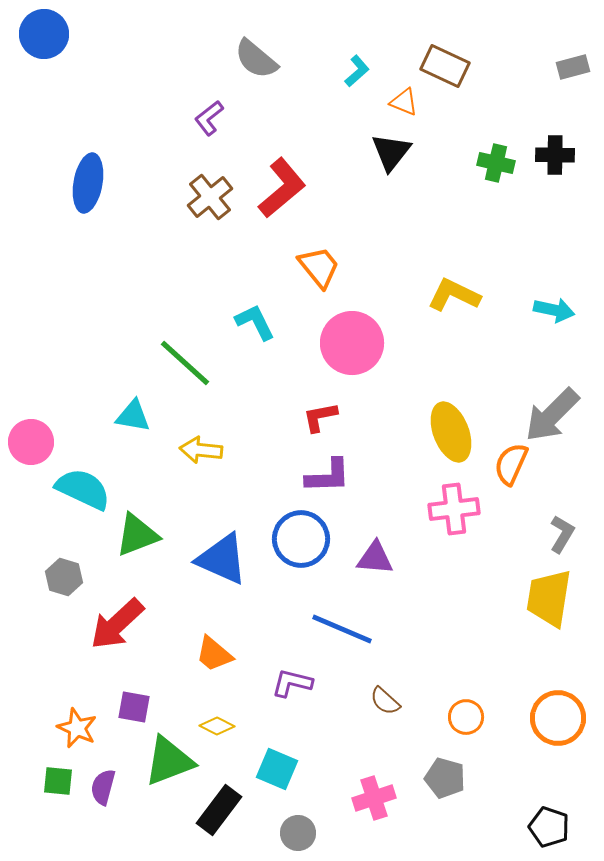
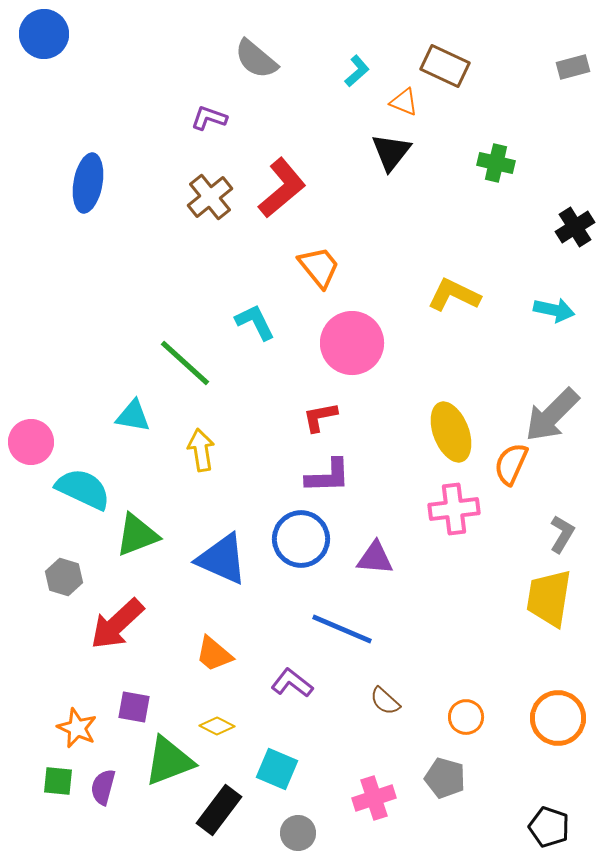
purple L-shape at (209, 118): rotated 57 degrees clockwise
black cross at (555, 155): moved 20 px right, 72 px down; rotated 33 degrees counterclockwise
yellow arrow at (201, 450): rotated 75 degrees clockwise
purple L-shape at (292, 683): rotated 24 degrees clockwise
